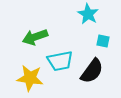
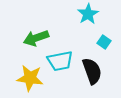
cyan star: rotated 10 degrees clockwise
green arrow: moved 1 px right, 1 px down
cyan square: moved 1 px right, 1 px down; rotated 24 degrees clockwise
black semicircle: rotated 56 degrees counterclockwise
